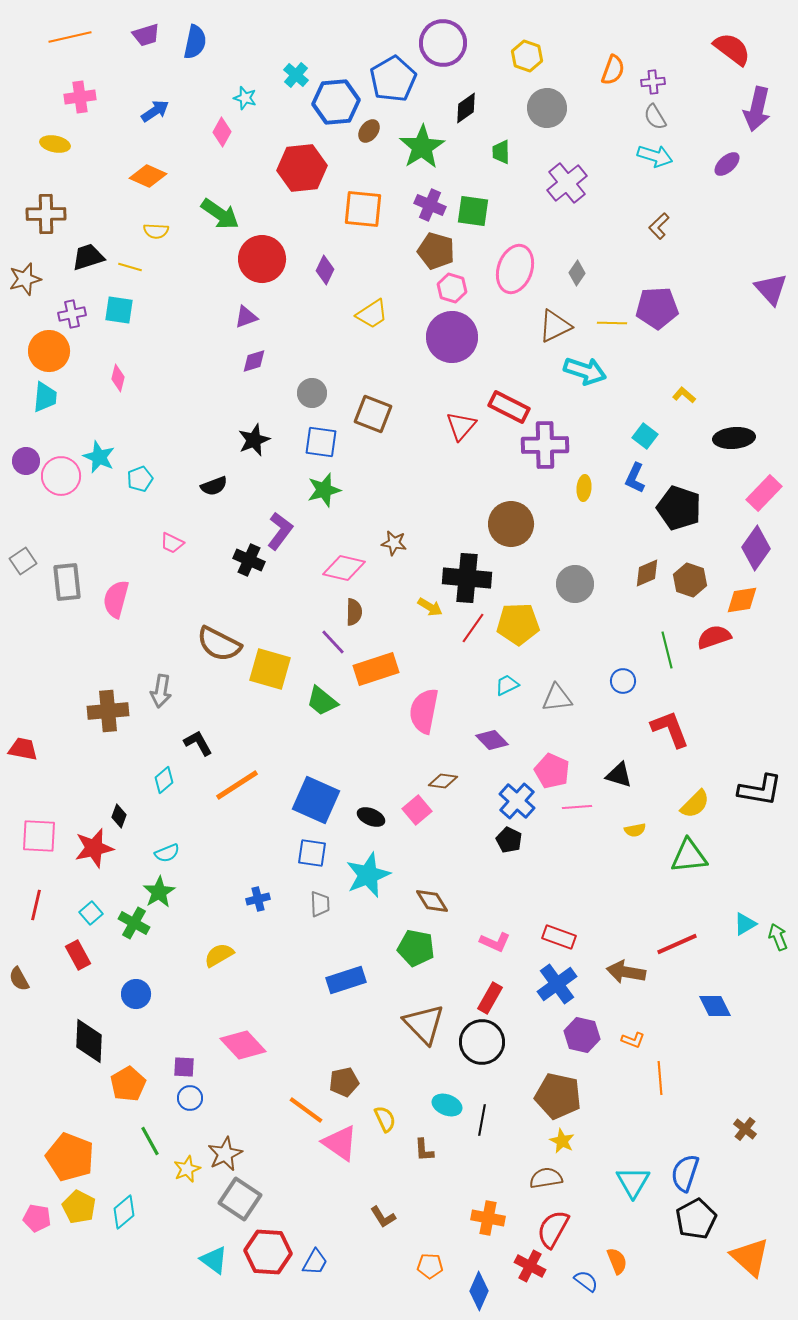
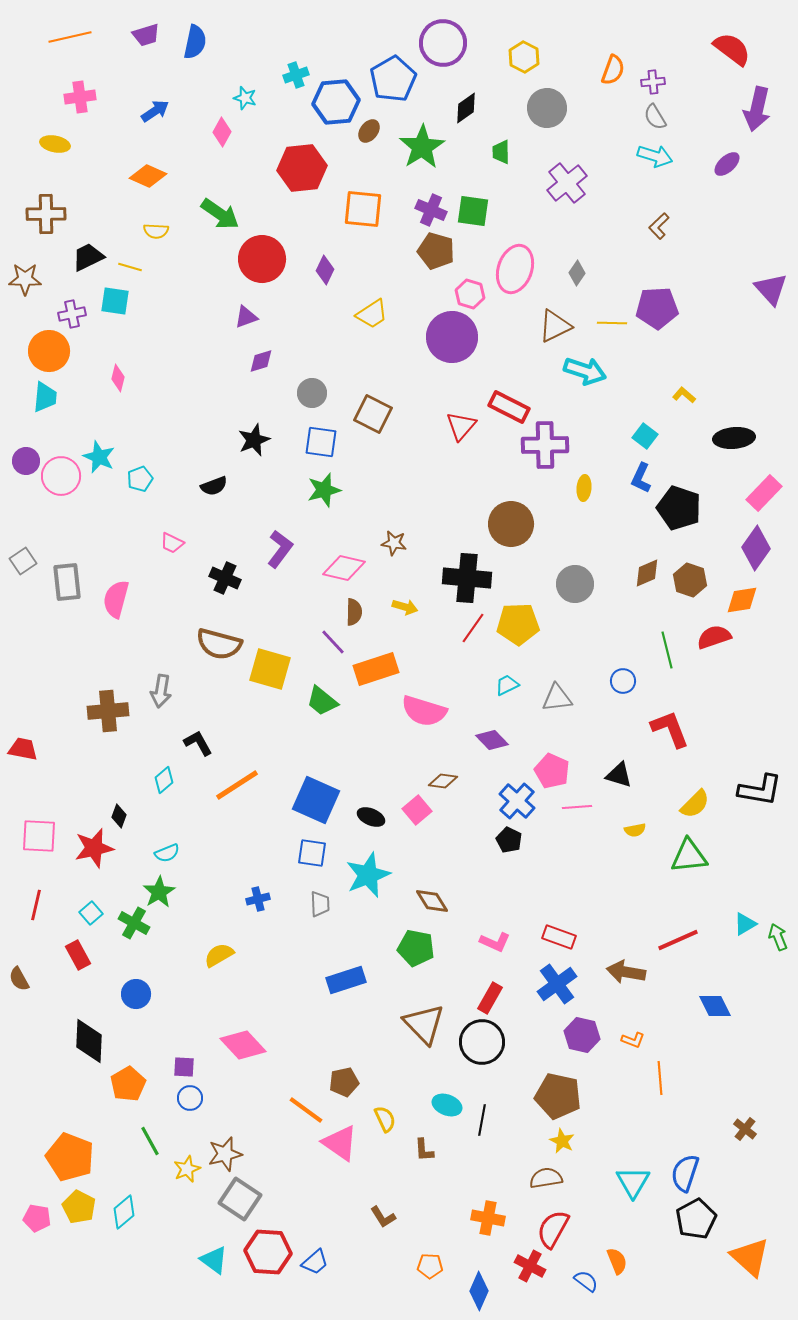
yellow hexagon at (527, 56): moved 3 px left, 1 px down; rotated 8 degrees clockwise
cyan cross at (296, 75): rotated 30 degrees clockwise
purple cross at (430, 205): moved 1 px right, 5 px down
black trapezoid at (88, 257): rotated 8 degrees counterclockwise
brown star at (25, 279): rotated 16 degrees clockwise
pink hexagon at (452, 288): moved 18 px right, 6 px down
cyan square at (119, 310): moved 4 px left, 9 px up
purple diamond at (254, 361): moved 7 px right
brown square at (373, 414): rotated 6 degrees clockwise
blue L-shape at (635, 478): moved 6 px right
purple L-shape at (280, 531): moved 18 px down
black cross at (249, 560): moved 24 px left, 18 px down
yellow arrow at (430, 607): moved 25 px left; rotated 15 degrees counterclockwise
brown semicircle at (219, 644): rotated 12 degrees counterclockwise
pink semicircle at (424, 711): rotated 84 degrees counterclockwise
red line at (677, 944): moved 1 px right, 4 px up
brown star at (225, 1154): rotated 12 degrees clockwise
blue trapezoid at (315, 1262): rotated 20 degrees clockwise
